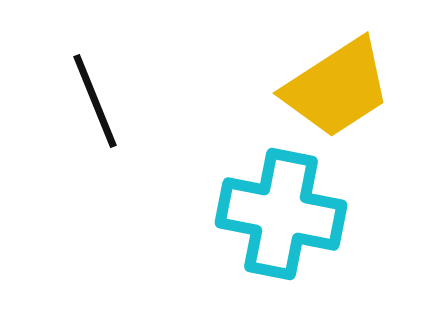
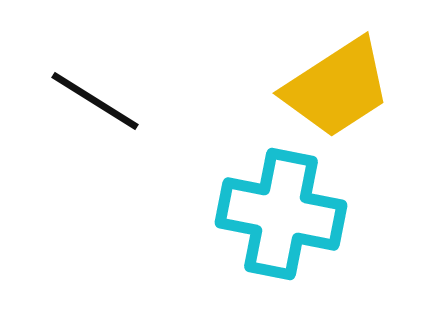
black line: rotated 36 degrees counterclockwise
